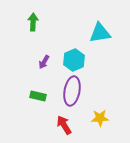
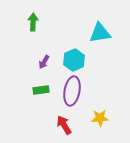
green rectangle: moved 3 px right, 6 px up; rotated 21 degrees counterclockwise
